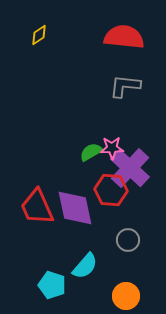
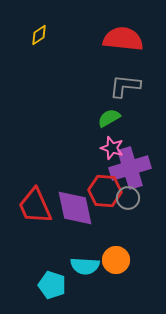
red semicircle: moved 1 px left, 2 px down
pink star: rotated 20 degrees clockwise
green semicircle: moved 18 px right, 34 px up
purple cross: rotated 30 degrees clockwise
red hexagon: moved 6 px left, 1 px down
red trapezoid: moved 2 px left, 1 px up
gray circle: moved 42 px up
cyan semicircle: rotated 52 degrees clockwise
orange circle: moved 10 px left, 36 px up
